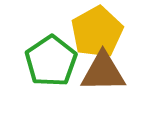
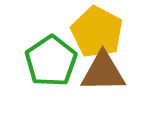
yellow pentagon: rotated 15 degrees counterclockwise
